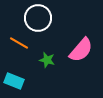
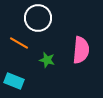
pink semicircle: rotated 36 degrees counterclockwise
